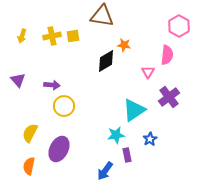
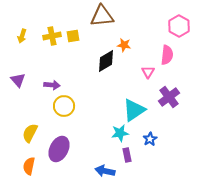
brown triangle: rotated 15 degrees counterclockwise
cyan star: moved 4 px right, 2 px up
blue arrow: rotated 66 degrees clockwise
